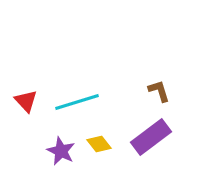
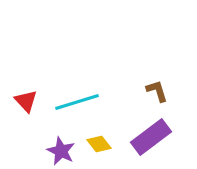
brown L-shape: moved 2 px left
